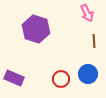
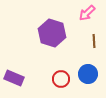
pink arrow: rotated 72 degrees clockwise
purple hexagon: moved 16 px right, 4 px down
